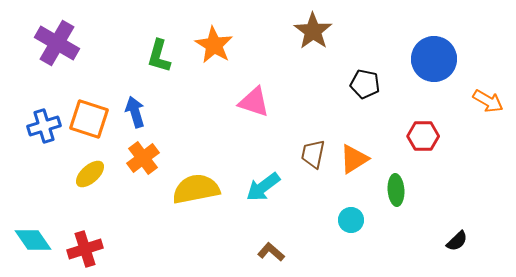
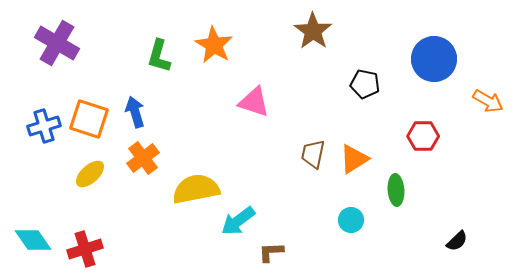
cyan arrow: moved 25 px left, 34 px down
brown L-shape: rotated 44 degrees counterclockwise
